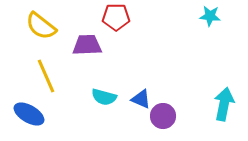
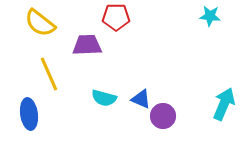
yellow semicircle: moved 1 px left, 3 px up
yellow line: moved 3 px right, 2 px up
cyan semicircle: moved 1 px down
cyan arrow: rotated 12 degrees clockwise
blue ellipse: rotated 52 degrees clockwise
